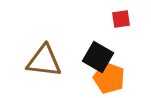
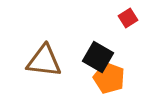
red square: moved 7 px right, 1 px up; rotated 24 degrees counterclockwise
